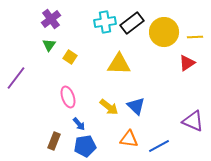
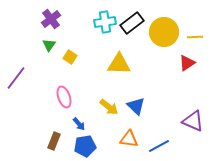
pink ellipse: moved 4 px left
